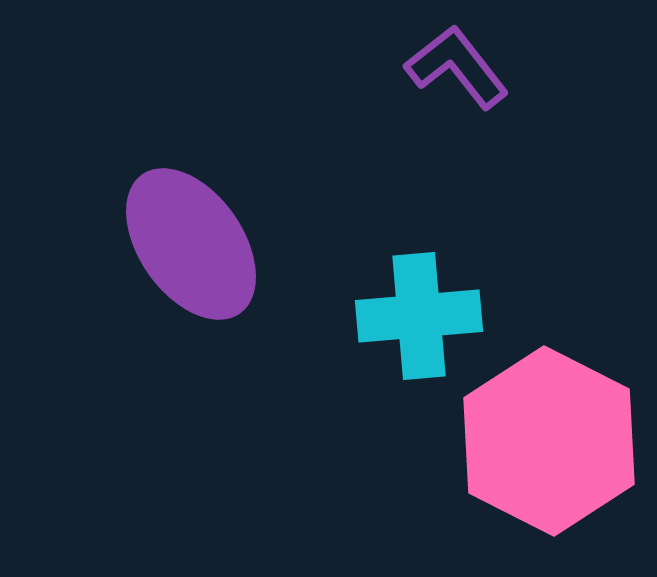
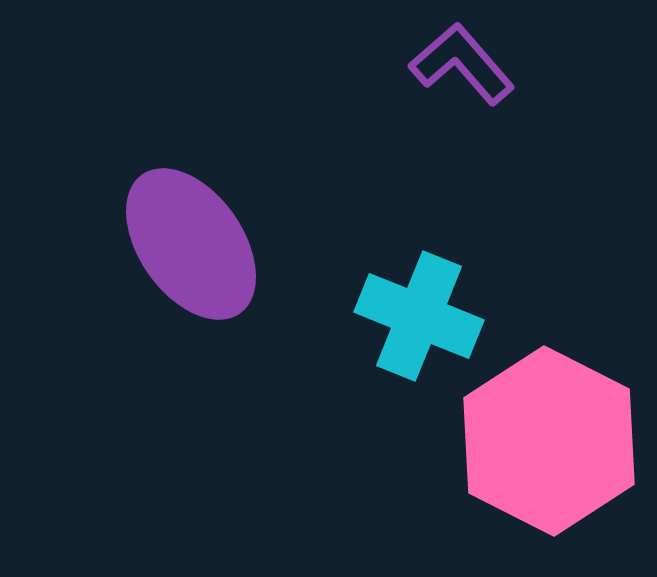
purple L-shape: moved 5 px right, 3 px up; rotated 3 degrees counterclockwise
cyan cross: rotated 27 degrees clockwise
